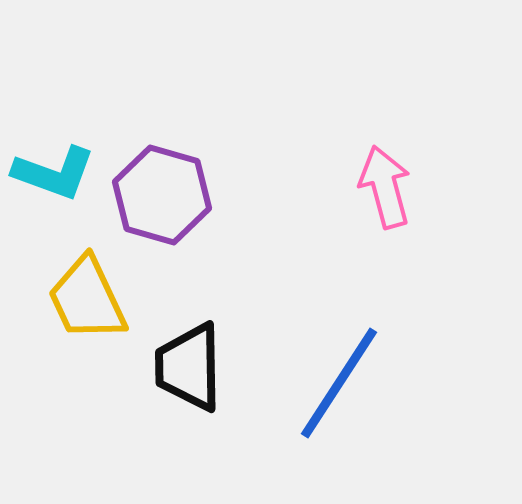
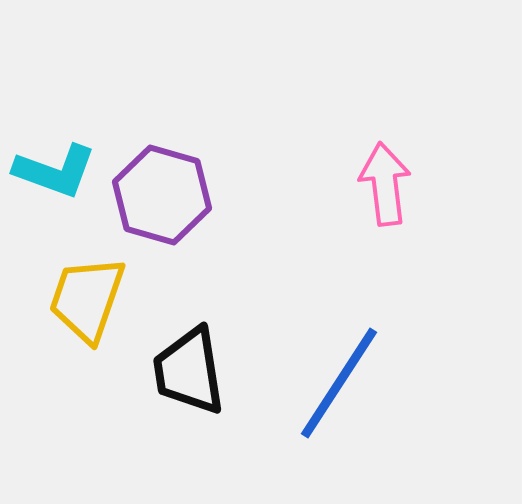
cyan L-shape: moved 1 px right, 2 px up
pink arrow: moved 3 px up; rotated 8 degrees clockwise
yellow trapezoid: rotated 44 degrees clockwise
black trapezoid: moved 4 px down; rotated 8 degrees counterclockwise
